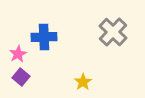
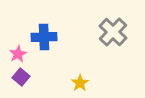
yellow star: moved 3 px left, 1 px down
